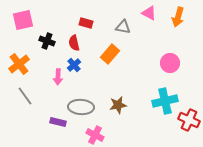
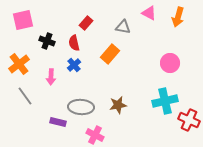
red rectangle: rotated 64 degrees counterclockwise
pink arrow: moved 7 px left
